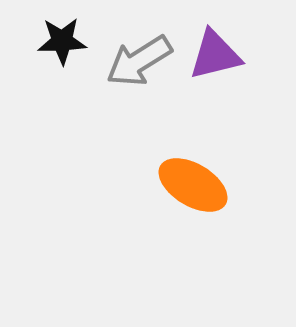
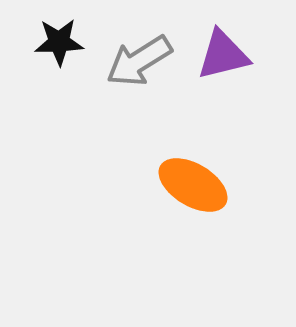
black star: moved 3 px left, 1 px down
purple triangle: moved 8 px right
